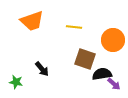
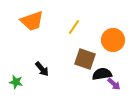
yellow line: rotated 63 degrees counterclockwise
